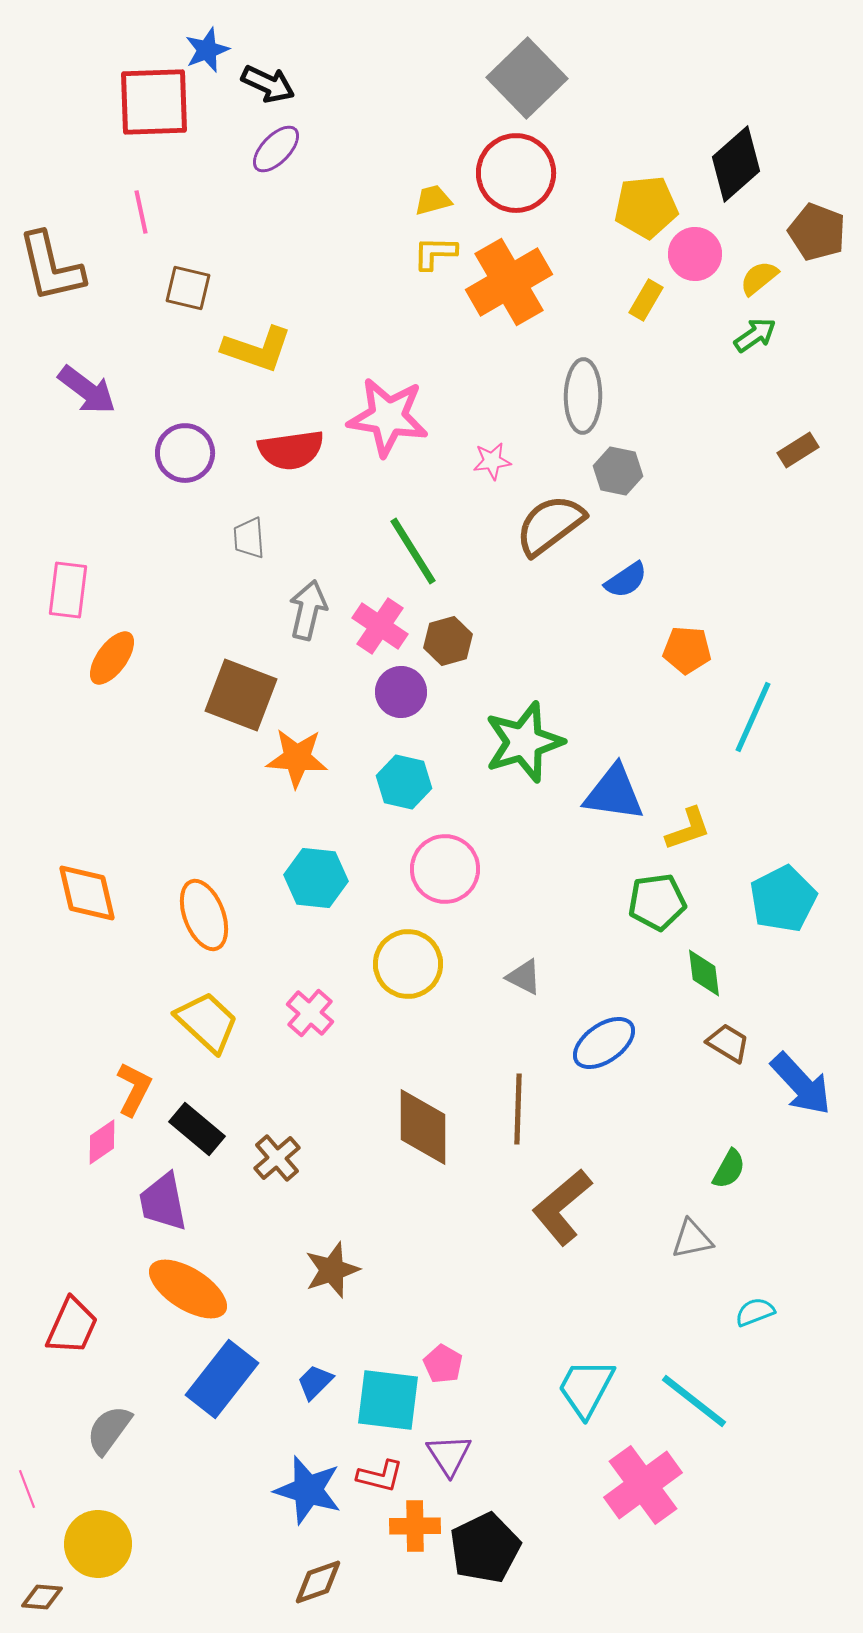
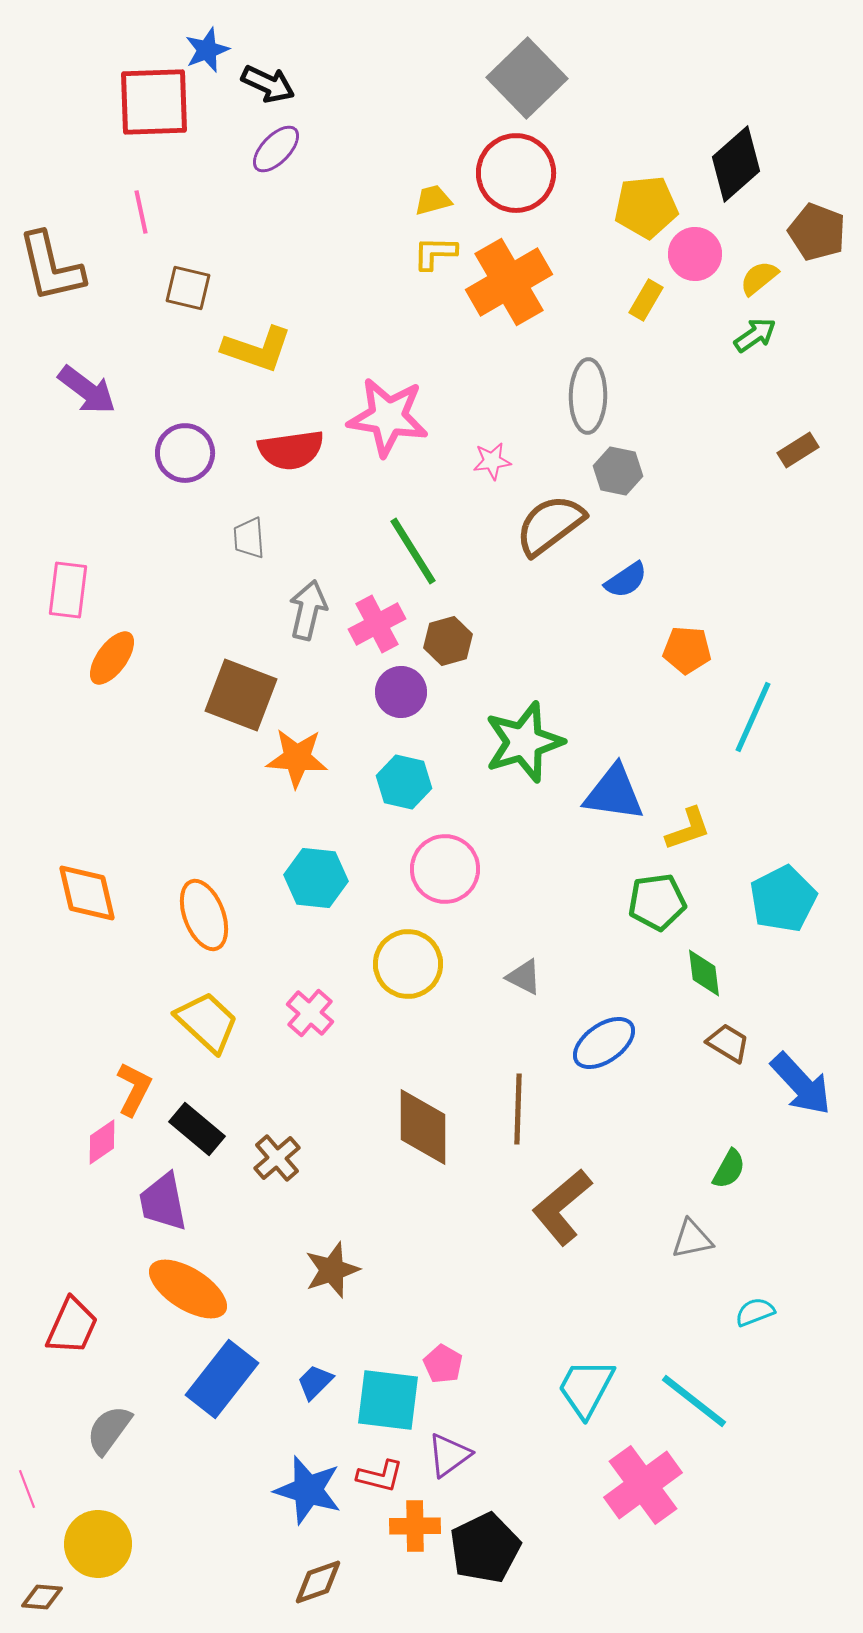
gray ellipse at (583, 396): moved 5 px right
pink cross at (380, 626): moved 3 px left, 2 px up; rotated 28 degrees clockwise
purple triangle at (449, 1455): rotated 27 degrees clockwise
